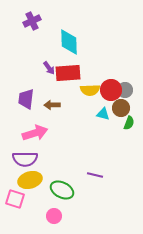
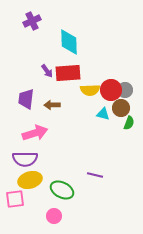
purple arrow: moved 2 px left, 3 px down
pink square: rotated 24 degrees counterclockwise
